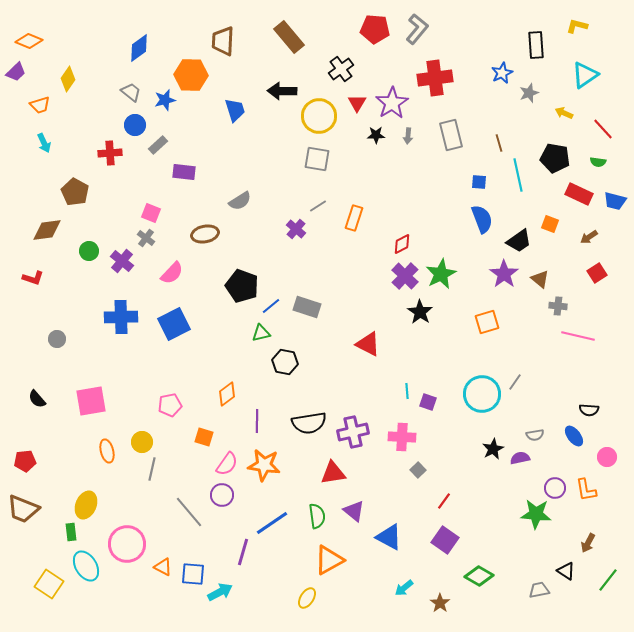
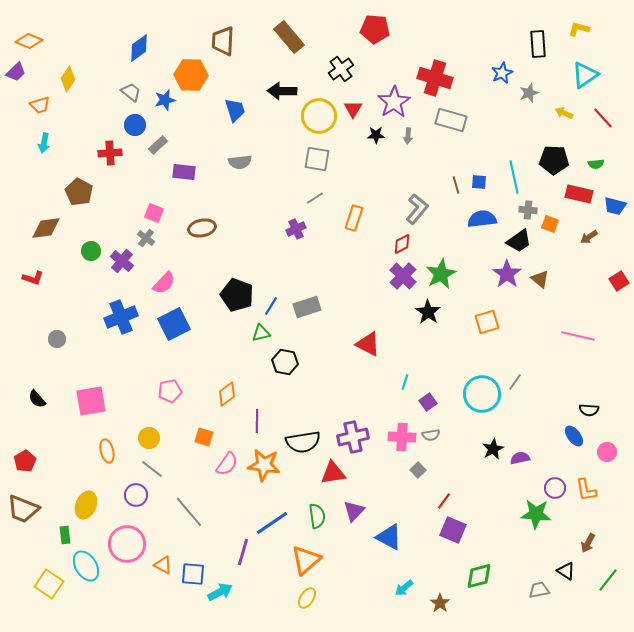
yellow L-shape at (577, 26): moved 2 px right, 3 px down
gray L-shape at (417, 29): moved 180 px down
black rectangle at (536, 45): moved 2 px right, 1 px up
red cross at (435, 78): rotated 24 degrees clockwise
red triangle at (357, 103): moved 4 px left, 6 px down
purple star at (392, 103): moved 2 px right, 1 px up
red line at (603, 129): moved 11 px up
gray rectangle at (451, 135): moved 15 px up; rotated 60 degrees counterclockwise
cyan arrow at (44, 143): rotated 36 degrees clockwise
brown line at (499, 143): moved 43 px left, 42 px down
black pentagon at (555, 158): moved 1 px left, 2 px down; rotated 8 degrees counterclockwise
green semicircle at (598, 162): moved 2 px left, 2 px down; rotated 14 degrees counterclockwise
cyan line at (518, 175): moved 4 px left, 2 px down
brown pentagon at (75, 192): moved 4 px right
red rectangle at (579, 194): rotated 12 degrees counterclockwise
gray semicircle at (240, 201): moved 39 px up; rotated 25 degrees clockwise
blue trapezoid at (615, 201): moved 5 px down
gray line at (318, 206): moved 3 px left, 8 px up
pink square at (151, 213): moved 3 px right
blue semicircle at (482, 219): rotated 76 degrees counterclockwise
purple cross at (296, 229): rotated 24 degrees clockwise
brown diamond at (47, 230): moved 1 px left, 2 px up
brown ellipse at (205, 234): moved 3 px left, 6 px up
green circle at (89, 251): moved 2 px right
pink semicircle at (172, 273): moved 8 px left, 10 px down
red square at (597, 273): moved 22 px right, 8 px down
purple star at (504, 274): moved 3 px right
purple cross at (405, 276): moved 2 px left
black pentagon at (242, 286): moved 5 px left, 9 px down
blue line at (271, 306): rotated 18 degrees counterclockwise
gray cross at (558, 306): moved 30 px left, 96 px up
gray rectangle at (307, 307): rotated 36 degrees counterclockwise
black star at (420, 312): moved 8 px right
blue cross at (121, 317): rotated 20 degrees counterclockwise
cyan line at (407, 391): moved 2 px left, 9 px up; rotated 21 degrees clockwise
purple square at (428, 402): rotated 36 degrees clockwise
pink pentagon at (170, 405): moved 14 px up
black semicircle at (309, 423): moved 6 px left, 19 px down
purple cross at (353, 432): moved 5 px down
gray semicircle at (535, 435): moved 104 px left
yellow circle at (142, 442): moved 7 px right, 4 px up
pink circle at (607, 457): moved 5 px up
red pentagon at (25, 461): rotated 25 degrees counterclockwise
gray line at (152, 469): rotated 65 degrees counterclockwise
purple circle at (222, 495): moved 86 px left
purple triangle at (354, 511): rotated 35 degrees clockwise
green rectangle at (71, 532): moved 6 px left, 3 px down
purple square at (445, 540): moved 8 px right, 10 px up; rotated 12 degrees counterclockwise
orange triangle at (329, 560): moved 23 px left; rotated 12 degrees counterclockwise
orange triangle at (163, 567): moved 2 px up
green diamond at (479, 576): rotated 44 degrees counterclockwise
